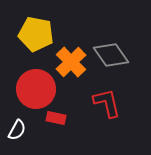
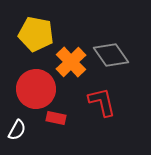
red L-shape: moved 5 px left, 1 px up
